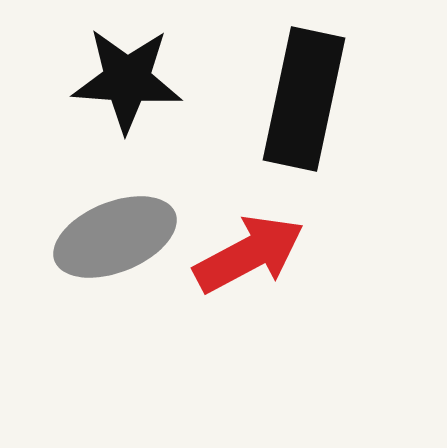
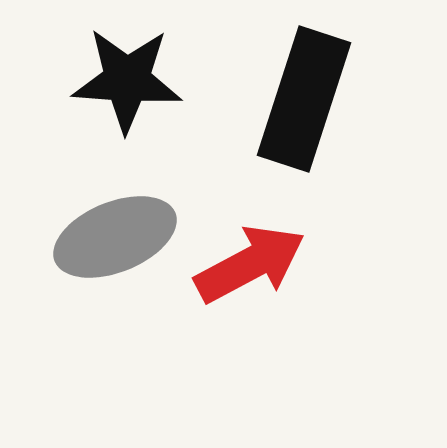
black rectangle: rotated 6 degrees clockwise
red arrow: moved 1 px right, 10 px down
